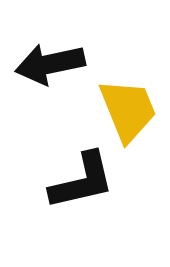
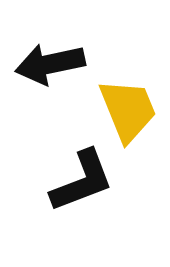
black L-shape: rotated 8 degrees counterclockwise
